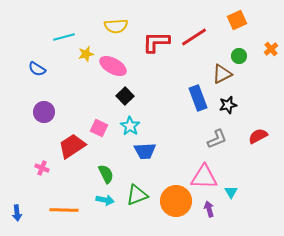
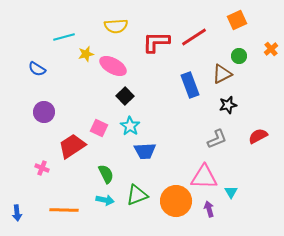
blue rectangle: moved 8 px left, 13 px up
